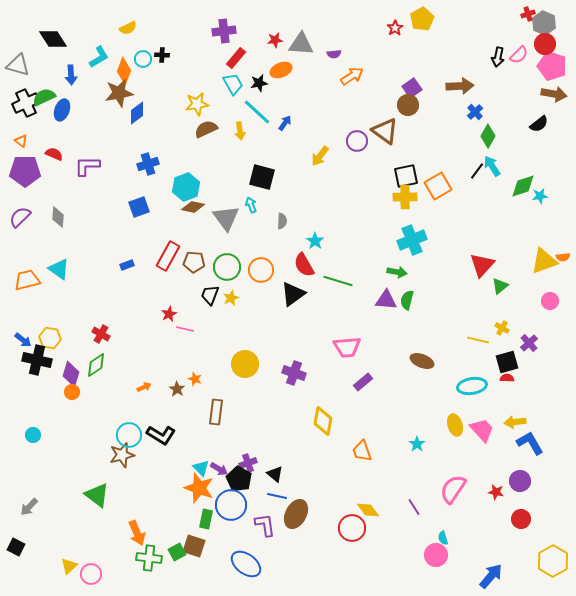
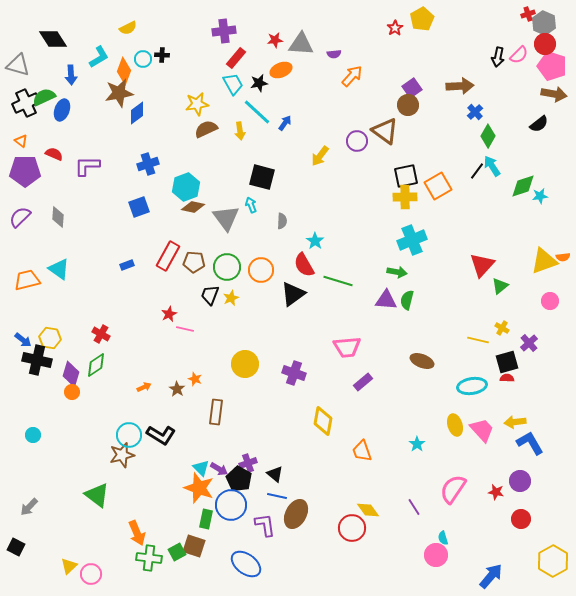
orange arrow at (352, 76): rotated 15 degrees counterclockwise
